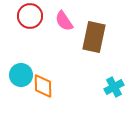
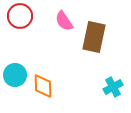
red circle: moved 10 px left
cyan circle: moved 6 px left
cyan cross: moved 1 px left
